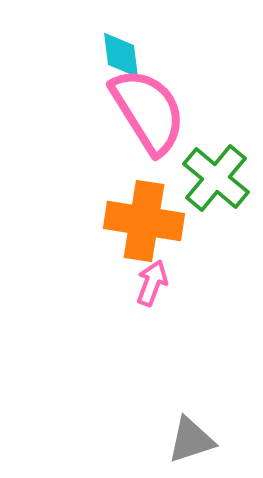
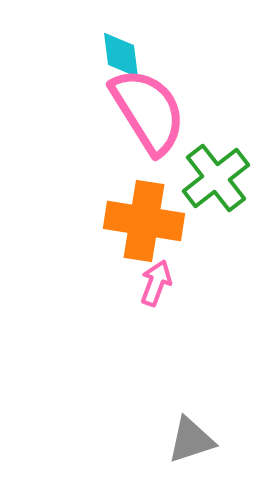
green cross: rotated 12 degrees clockwise
pink arrow: moved 4 px right
